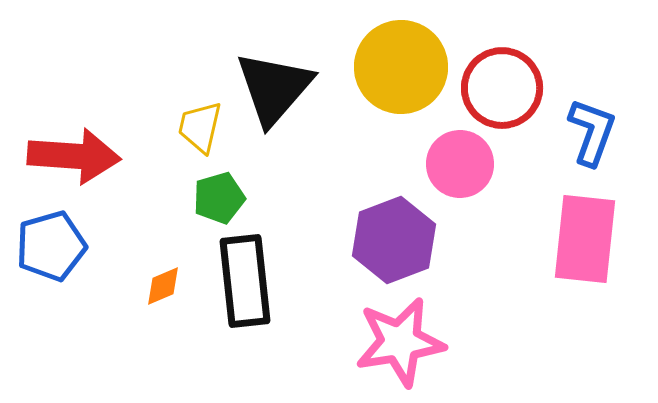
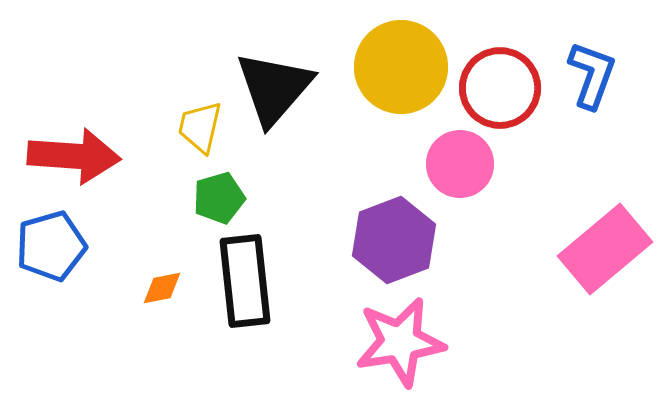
red circle: moved 2 px left
blue L-shape: moved 57 px up
pink rectangle: moved 20 px right, 10 px down; rotated 44 degrees clockwise
orange diamond: moved 1 px left, 2 px down; rotated 12 degrees clockwise
